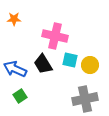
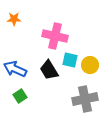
black trapezoid: moved 6 px right, 6 px down
